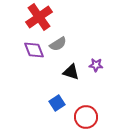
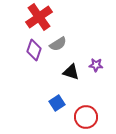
purple diamond: rotated 40 degrees clockwise
